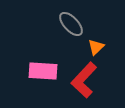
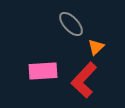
pink rectangle: rotated 8 degrees counterclockwise
